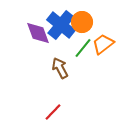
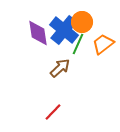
blue cross: moved 3 px right, 5 px down
purple diamond: rotated 12 degrees clockwise
green line: moved 5 px left, 4 px up; rotated 15 degrees counterclockwise
brown arrow: rotated 75 degrees clockwise
